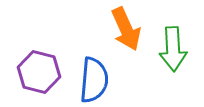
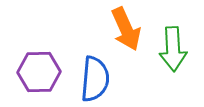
purple hexagon: rotated 15 degrees counterclockwise
blue semicircle: moved 1 px right, 1 px up
